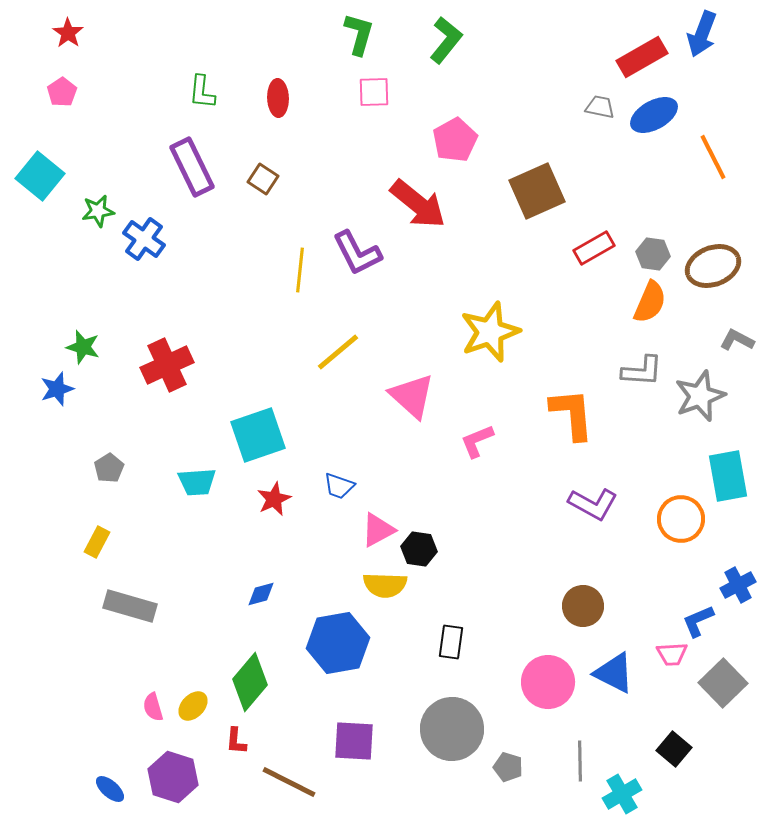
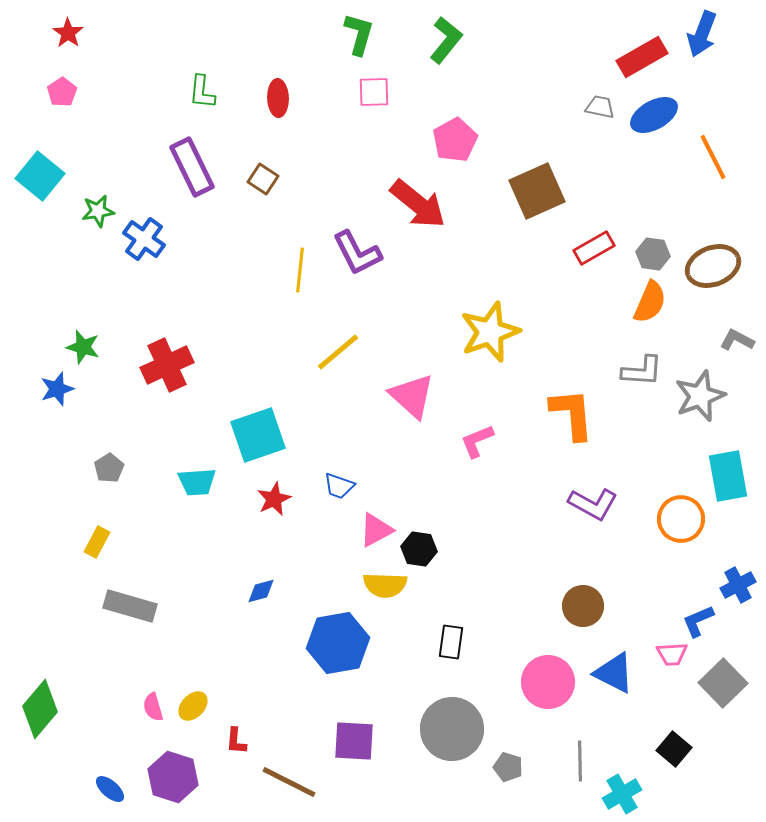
pink triangle at (378, 530): moved 2 px left
blue diamond at (261, 594): moved 3 px up
green diamond at (250, 682): moved 210 px left, 27 px down
